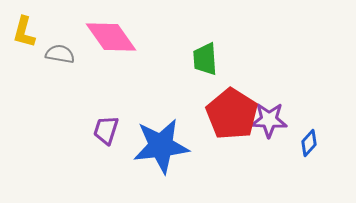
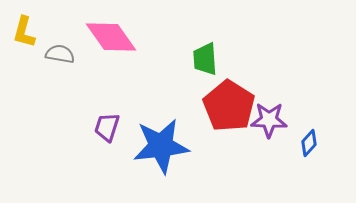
red pentagon: moved 3 px left, 8 px up
purple trapezoid: moved 1 px right, 3 px up
